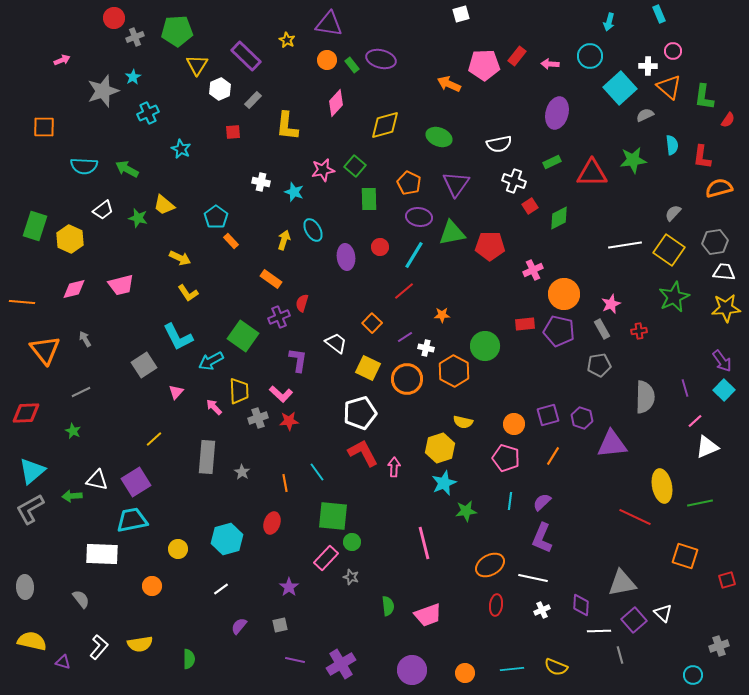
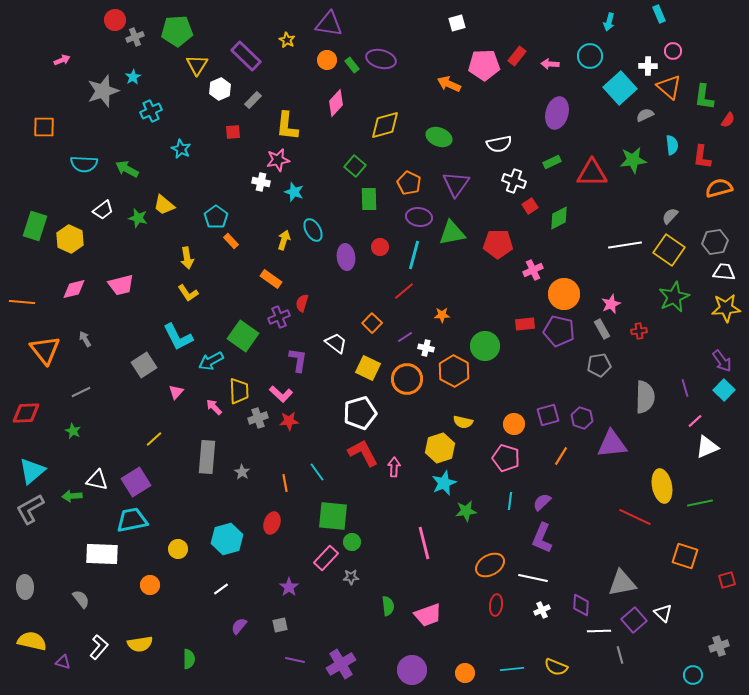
white square at (461, 14): moved 4 px left, 9 px down
red circle at (114, 18): moved 1 px right, 2 px down
cyan cross at (148, 113): moved 3 px right, 2 px up
cyan semicircle at (84, 166): moved 2 px up
pink star at (323, 170): moved 45 px left, 10 px up
gray semicircle at (673, 213): moved 3 px left, 3 px down
red pentagon at (490, 246): moved 8 px right, 2 px up
cyan line at (414, 255): rotated 16 degrees counterclockwise
yellow arrow at (180, 258): moved 7 px right; rotated 55 degrees clockwise
orange line at (553, 456): moved 8 px right
gray star at (351, 577): rotated 21 degrees counterclockwise
orange circle at (152, 586): moved 2 px left, 1 px up
